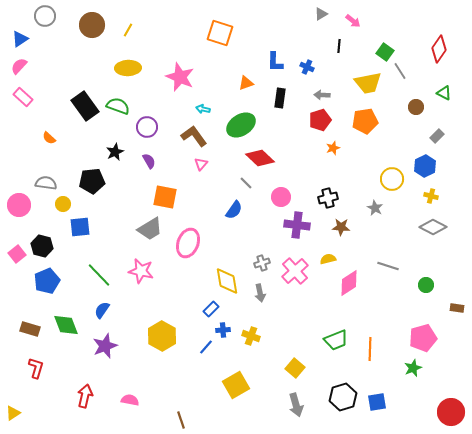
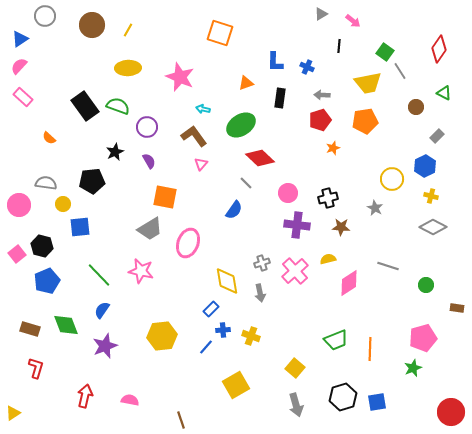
pink circle at (281, 197): moved 7 px right, 4 px up
yellow hexagon at (162, 336): rotated 24 degrees clockwise
